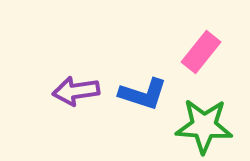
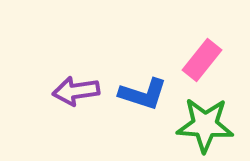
pink rectangle: moved 1 px right, 8 px down
green star: moved 1 px right, 1 px up
